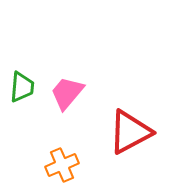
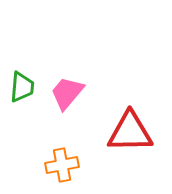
red triangle: rotated 27 degrees clockwise
orange cross: rotated 12 degrees clockwise
